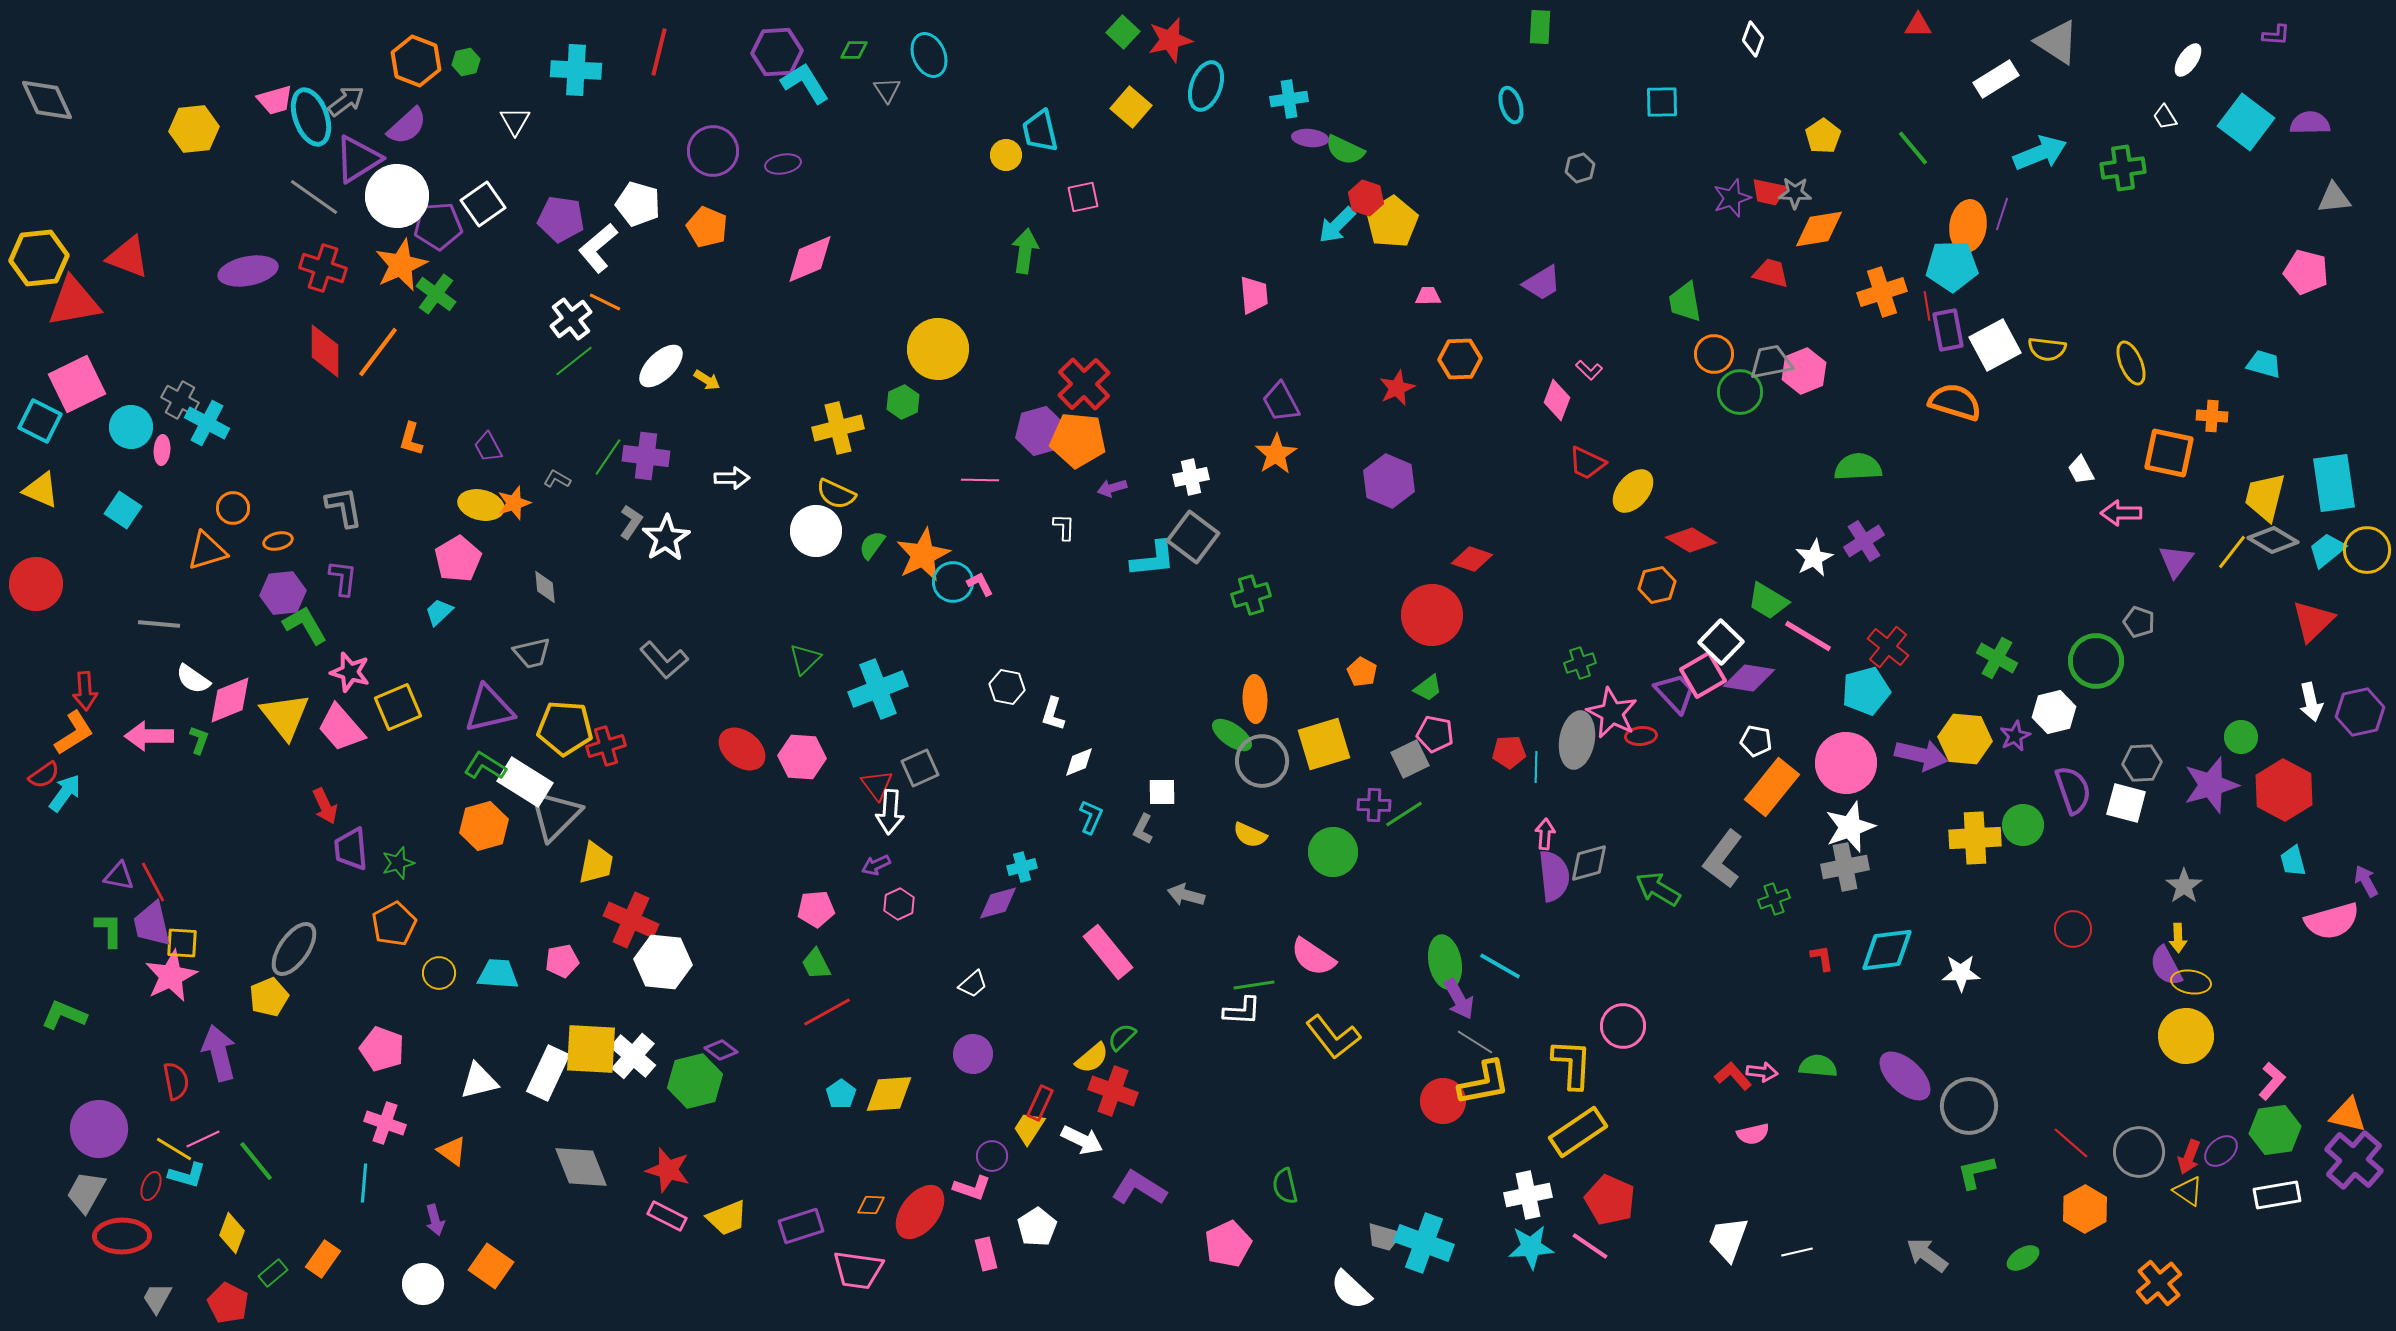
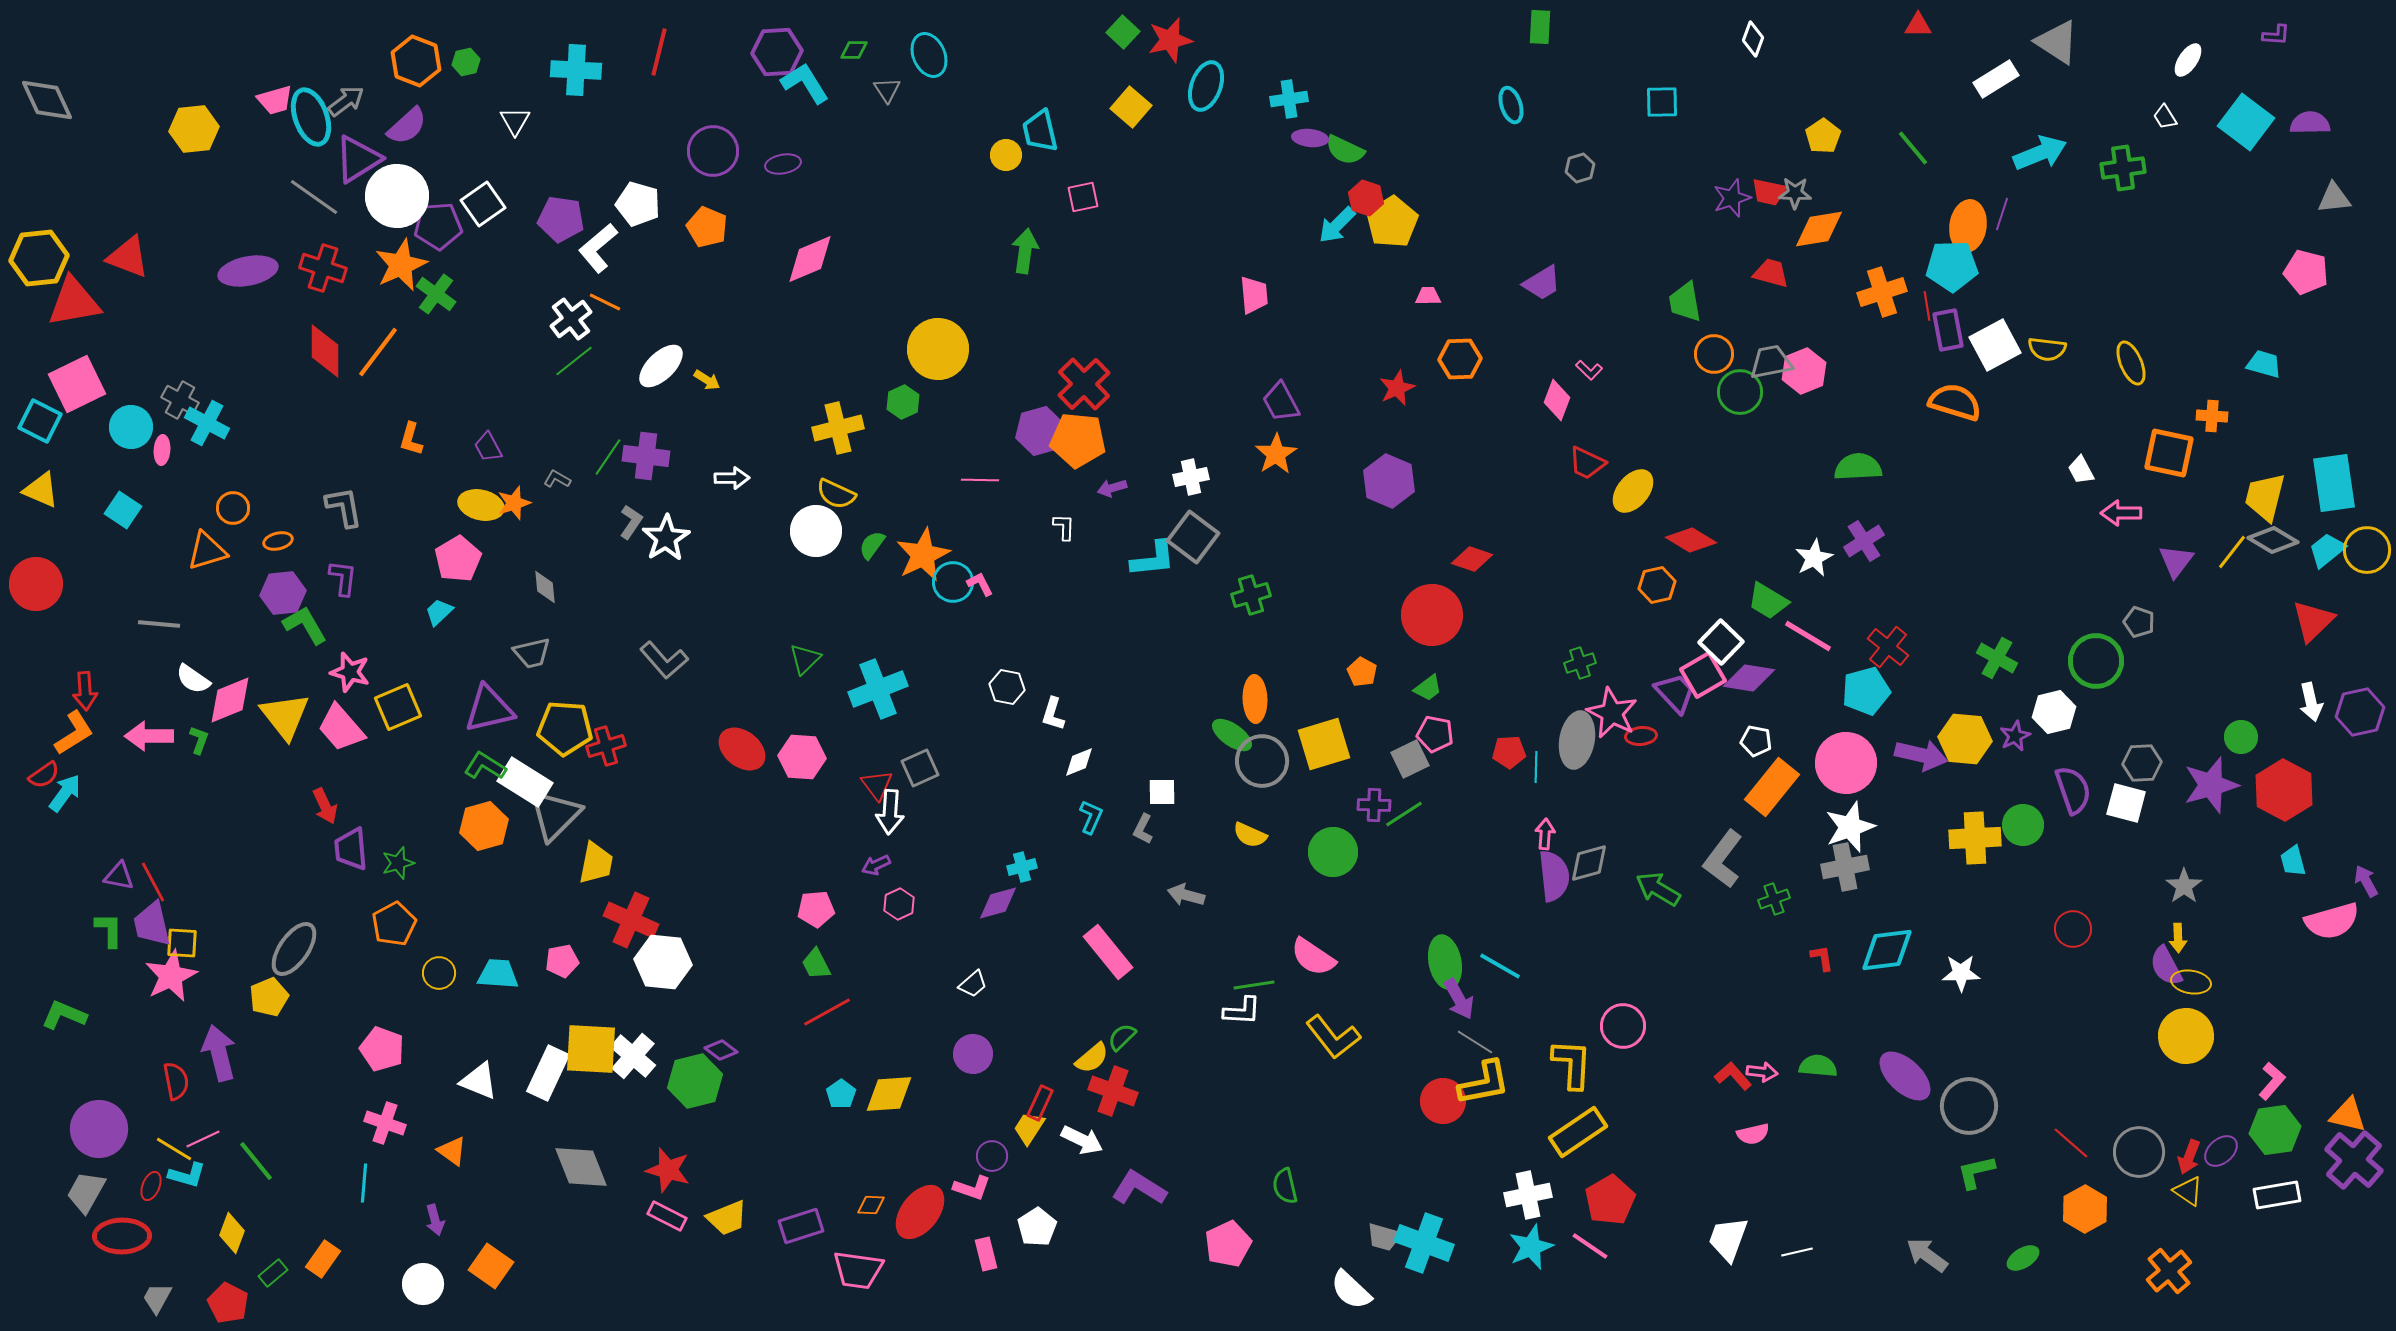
white triangle at (479, 1081): rotated 36 degrees clockwise
red pentagon at (1610, 1200): rotated 18 degrees clockwise
cyan star at (1531, 1247): rotated 18 degrees counterclockwise
orange cross at (2159, 1283): moved 10 px right, 12 px up
